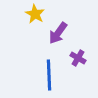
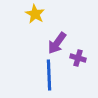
purple arrow: moved 1 px left, 10 px down
purple cross: rotated 14 degrees counterclockwise
